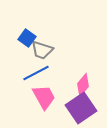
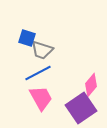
blue square: rotated 18 degrees counterclockwise
blue line: moved 2 px right
pink diamond: moved 8 px right
pink trapezoid: moved 3 px left, 1 px down
